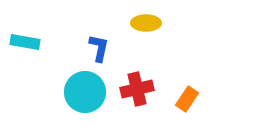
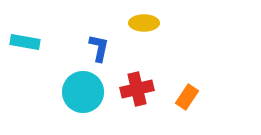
yellow ellipse: moved 2 px left
cyan circle: moved 2 px left
orange rectangle: moved 2 px up
